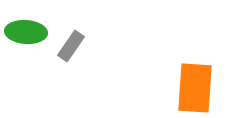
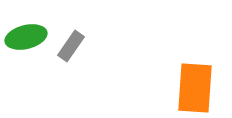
green ellipse: moved 5 px down; rotated 18 degrees counterclockwise
